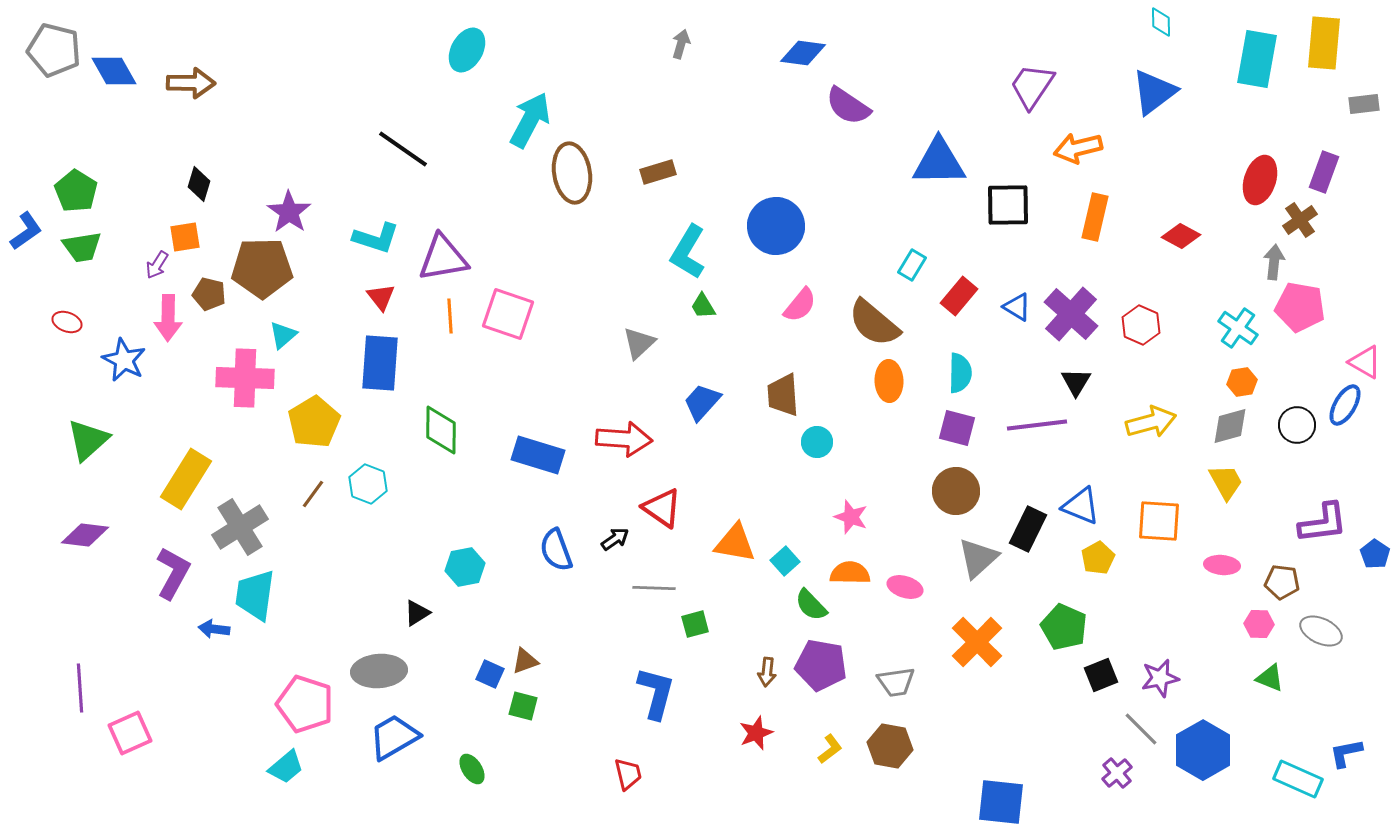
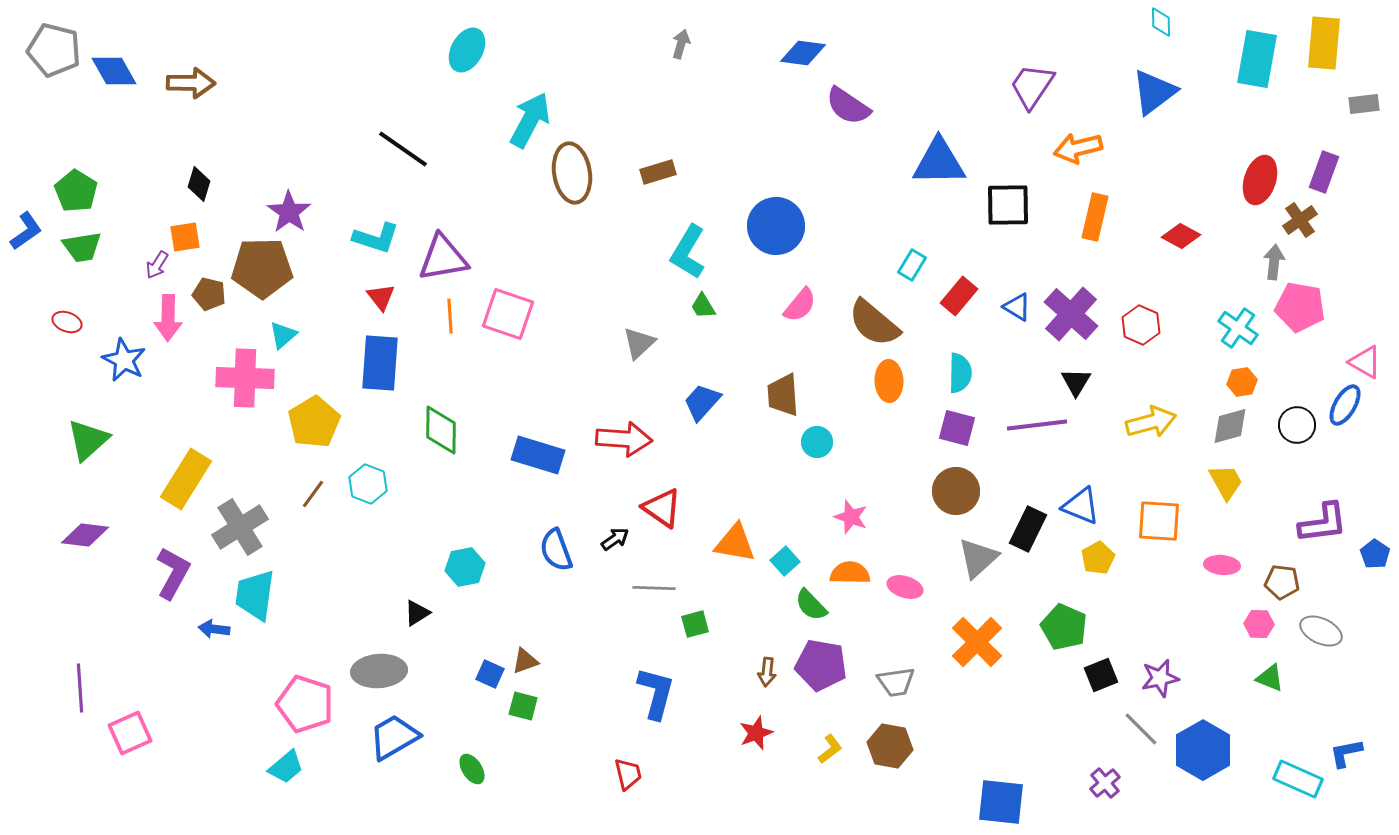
purple cross at (1117, 773): moved 12 px left, 10 px down
